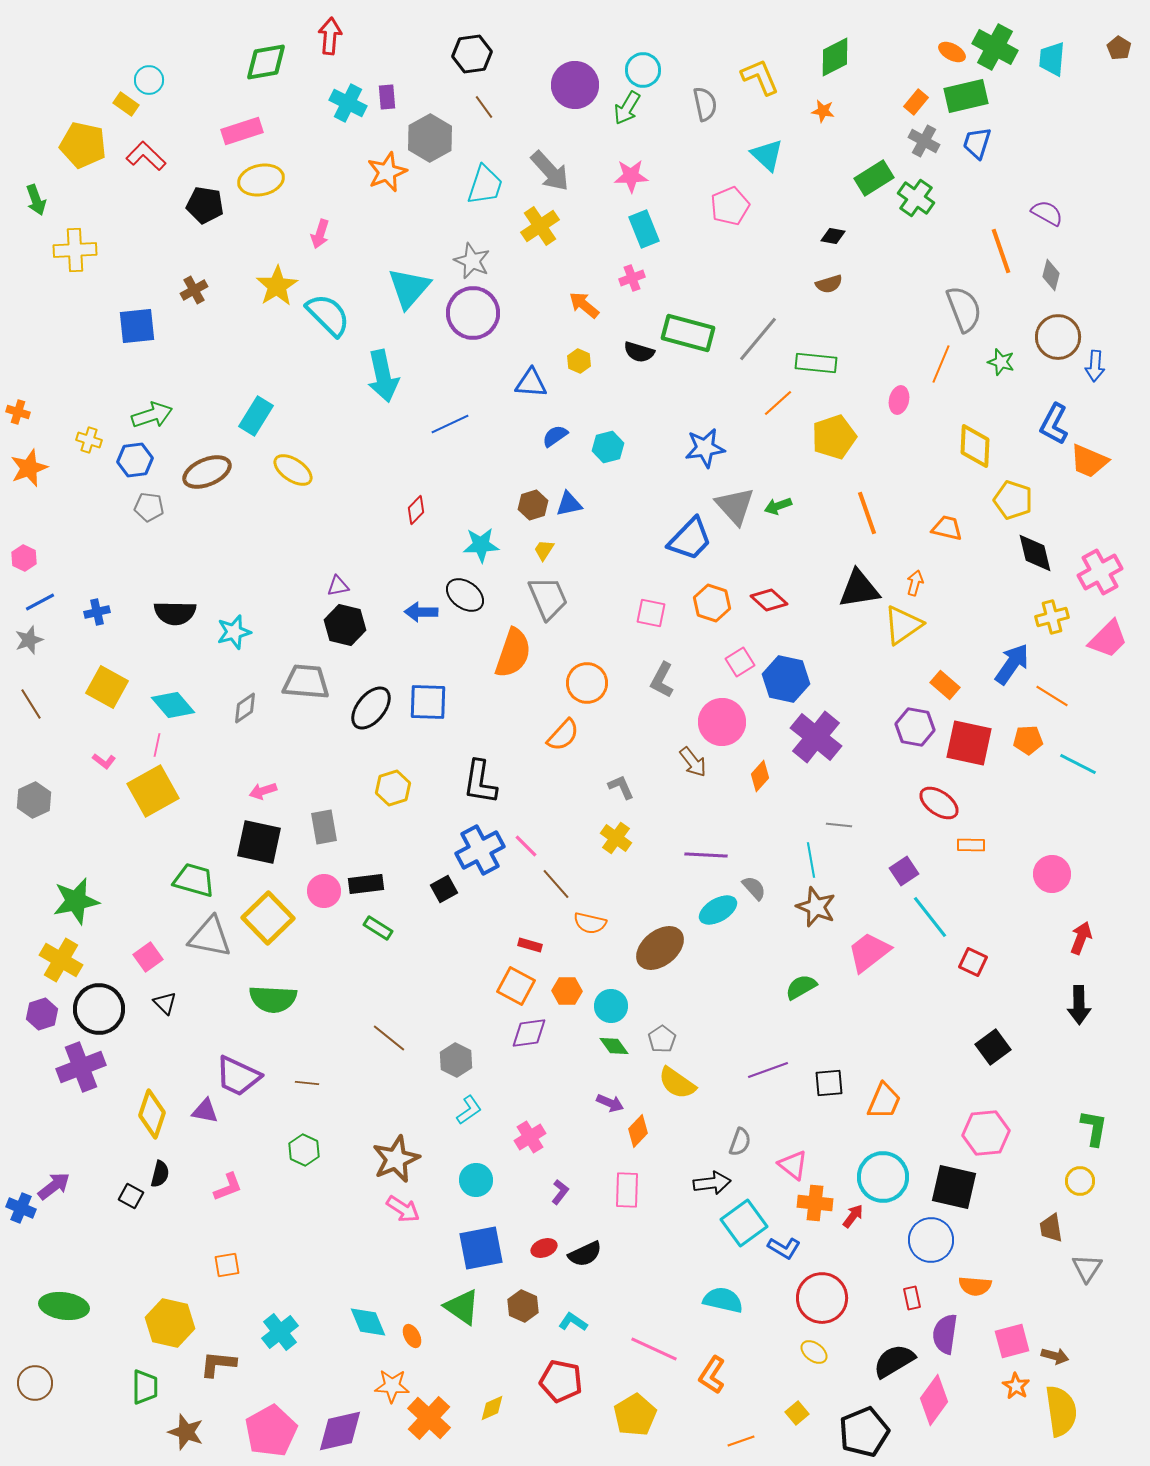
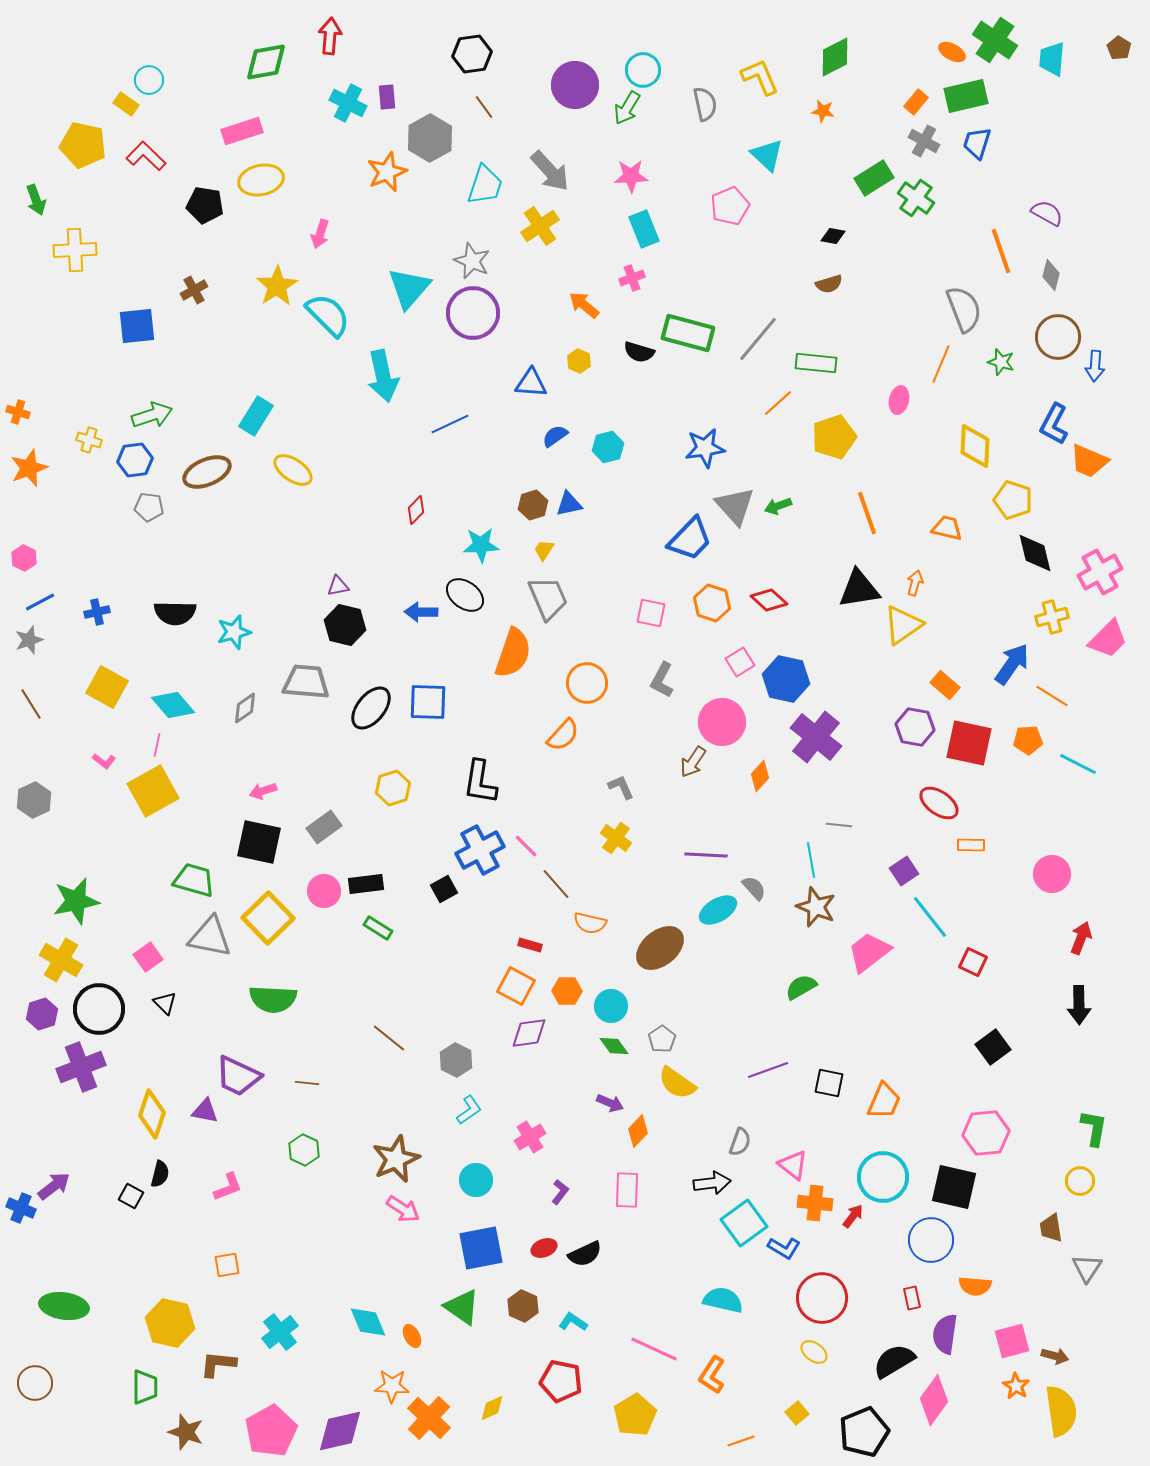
green cross at (995, 47): moved 7 px up; rotated 6 degrees clockwise
brown arrow at (693, 762): rotated 72 degrees clockwise
gray rectangle at (324, 827): rotated 64 degrees clockwise
black square at (829, 1083): rotated 16 degrees clockwise
